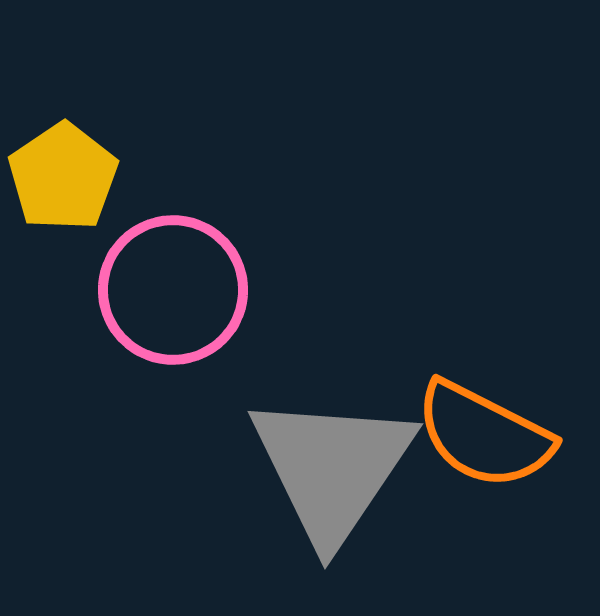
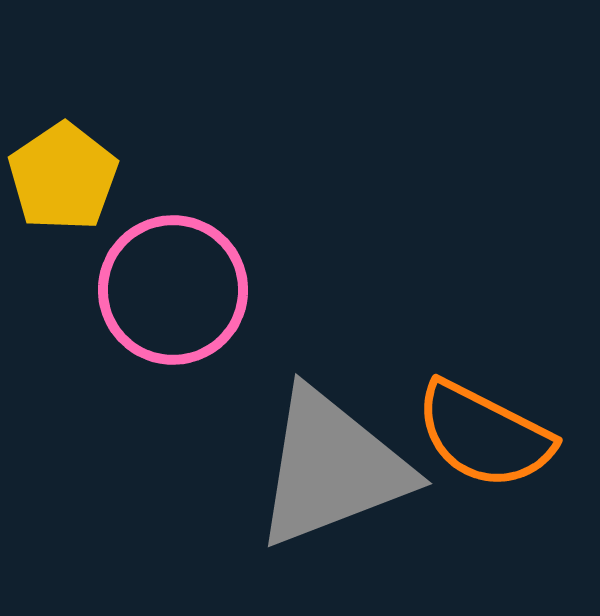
gray triangle: rotated 35 degrees clockwise
